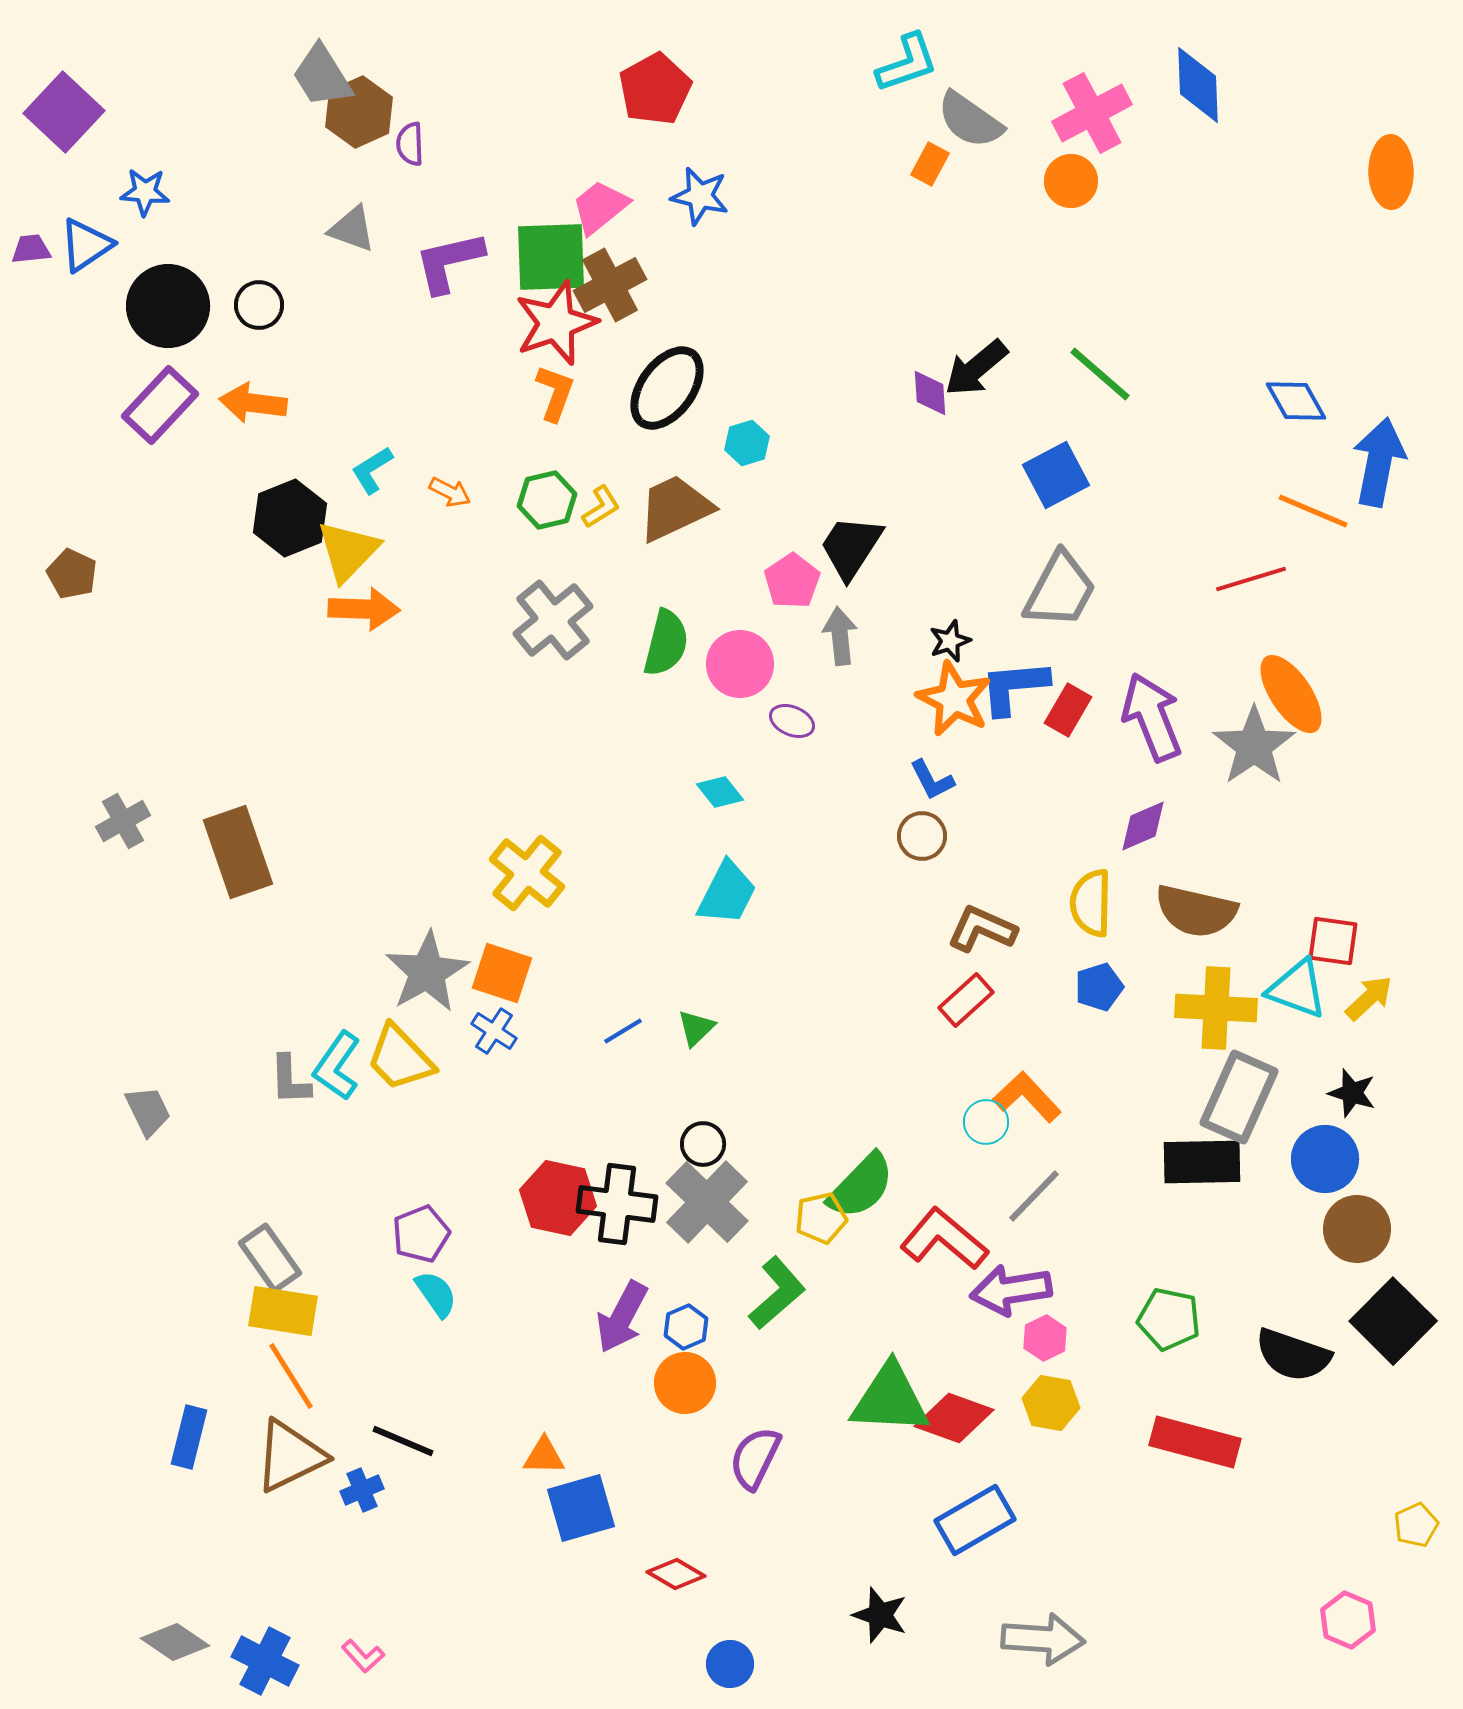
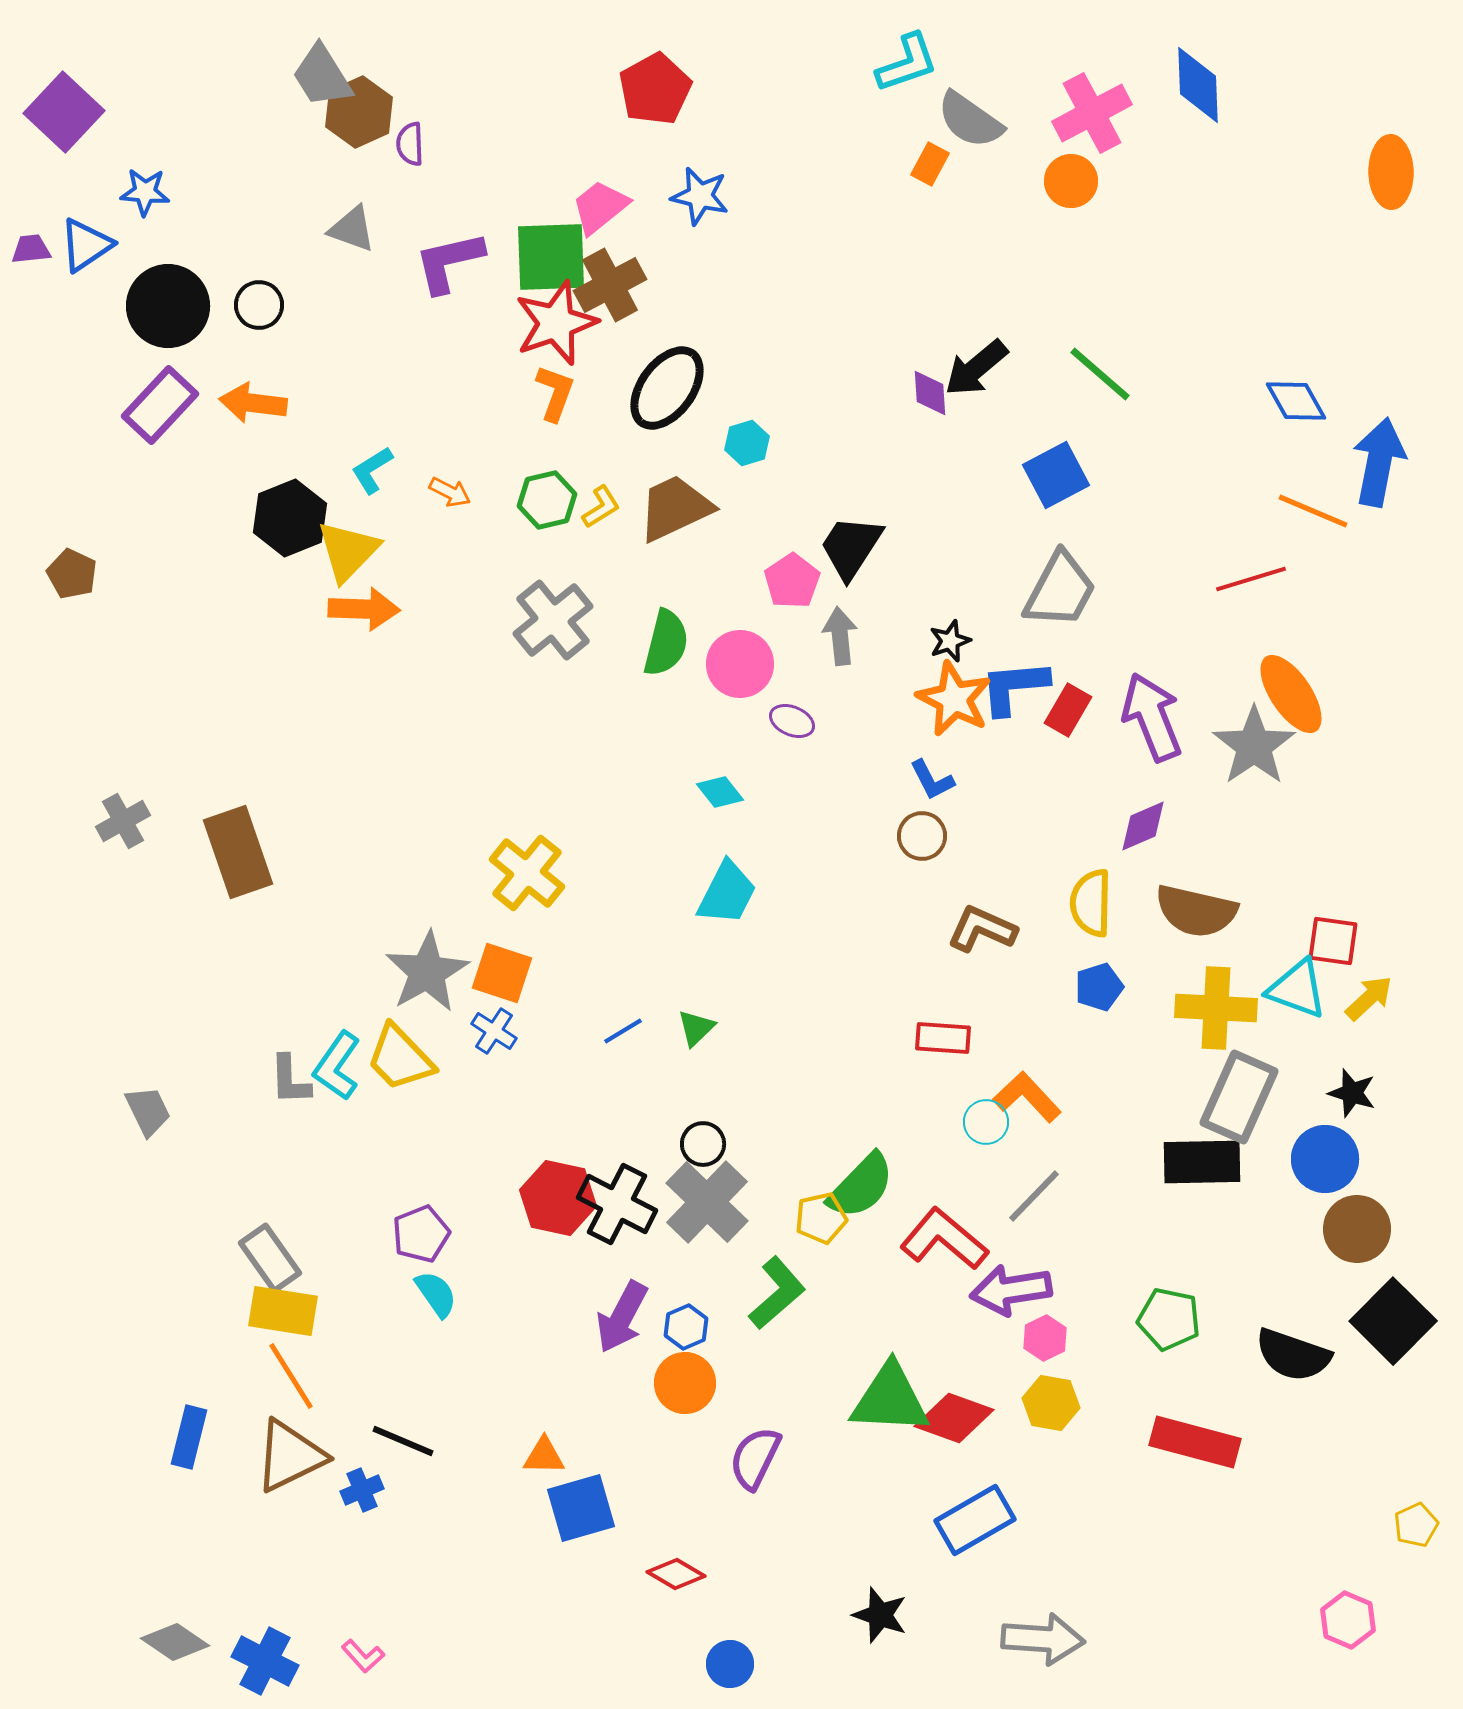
red rectangle at (966, 1000): moved 23 px left, 38 px down; rotated 46 degrees clockwise
black cross at (617, 1204): rotated 20 degrees clockwise
